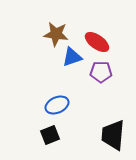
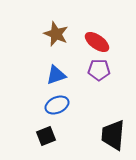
brown star: rotated 15 degrees clockwise
blue triangle: moved 16 px left, 18 px down
purple pentagon: moved 2 px left, 2 px up
black square: moved 4 px left, 1 px down
